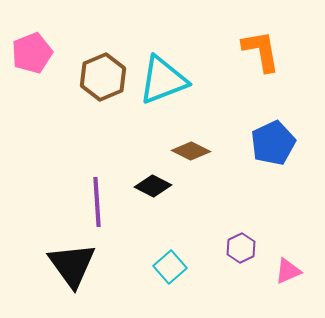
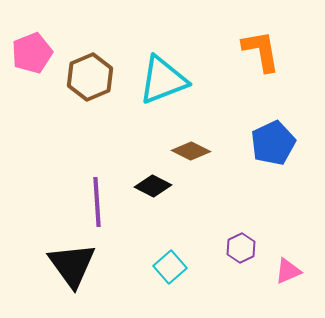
brown hexagon: moved 13 px left
